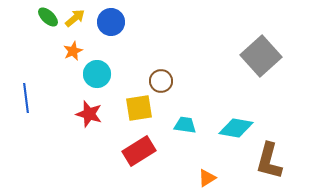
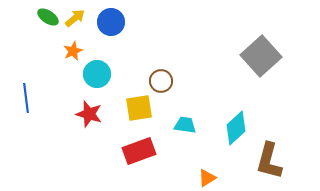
green ellipse: rotated 10 degrees counterclockwise
cyan diamond: rotated 52 degrees counterclockwise
red rectangle: rotated 12 degrees clockwise
